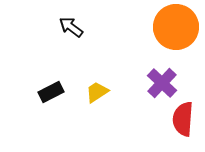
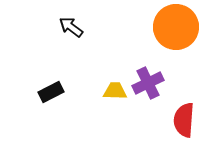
purple cross: moved 14 px left; rotated 20 degrees clockwise
yellow trapezoid: moved 18 px right, 1 px up; rotated 35 degrees clockwise
red semicircle: moved 1 px right, 1 px down
